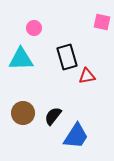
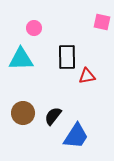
black rectangle: rotated 15 degrees clockwise
